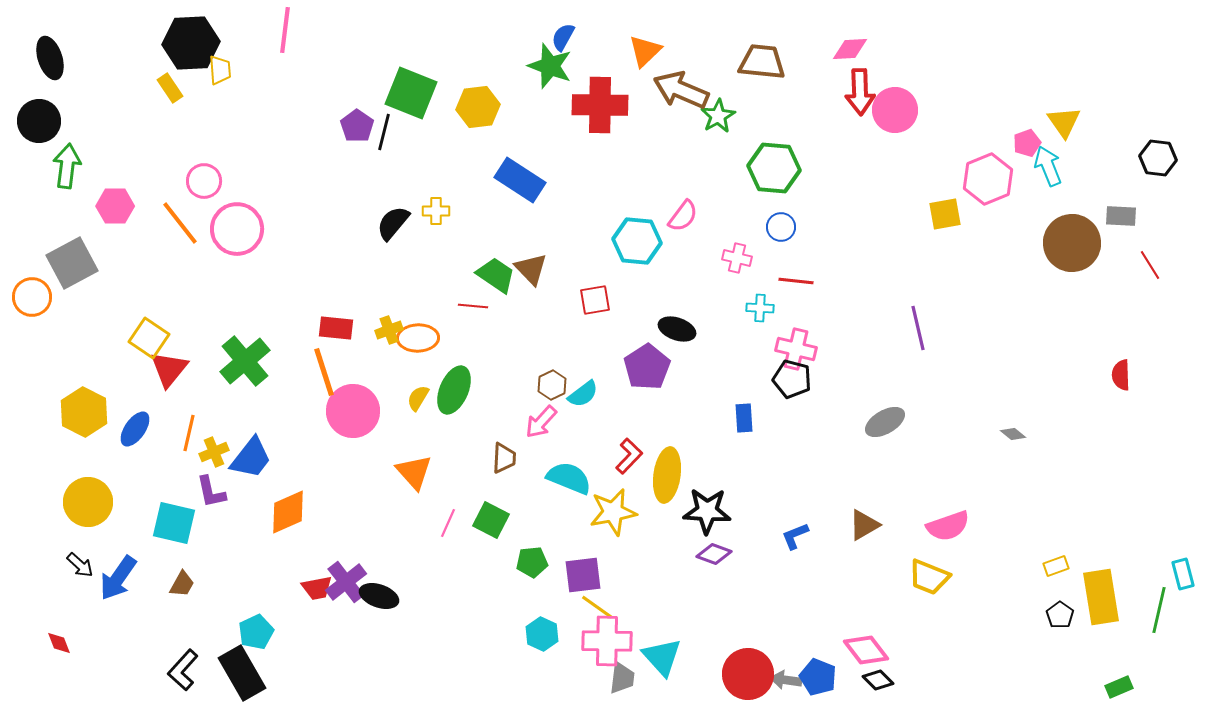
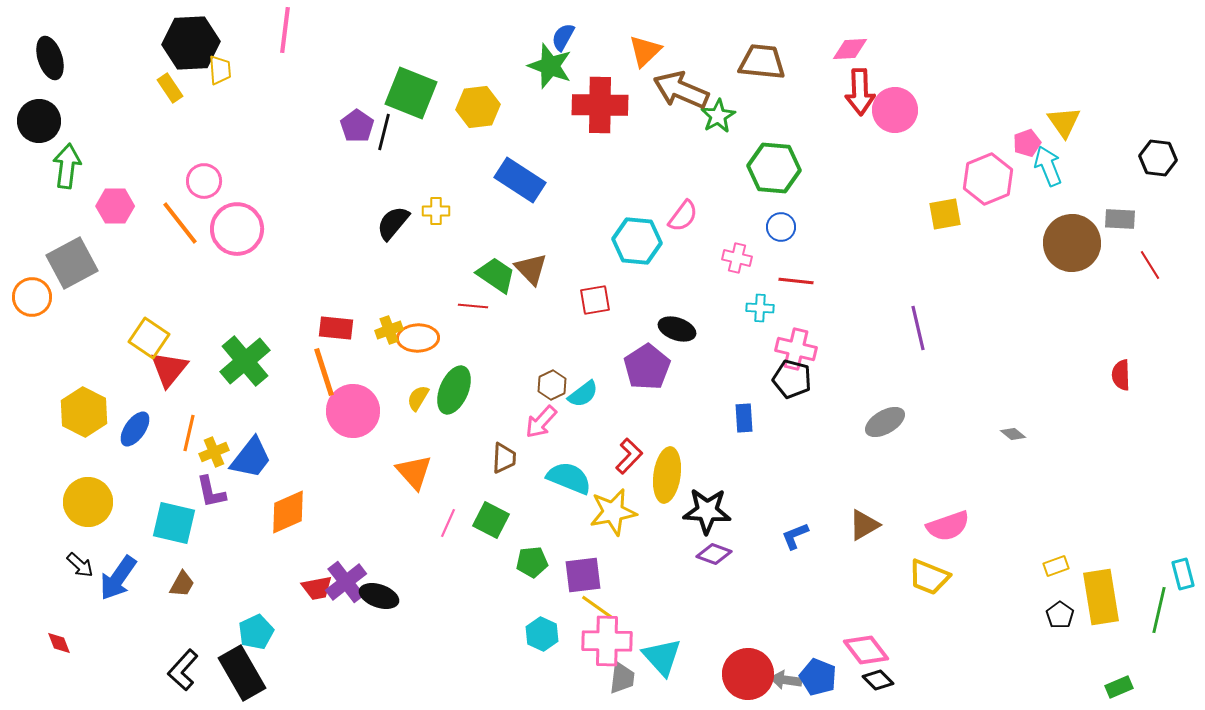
gray rectangle at (1121, 216): moved 1 px left, 3 px down
